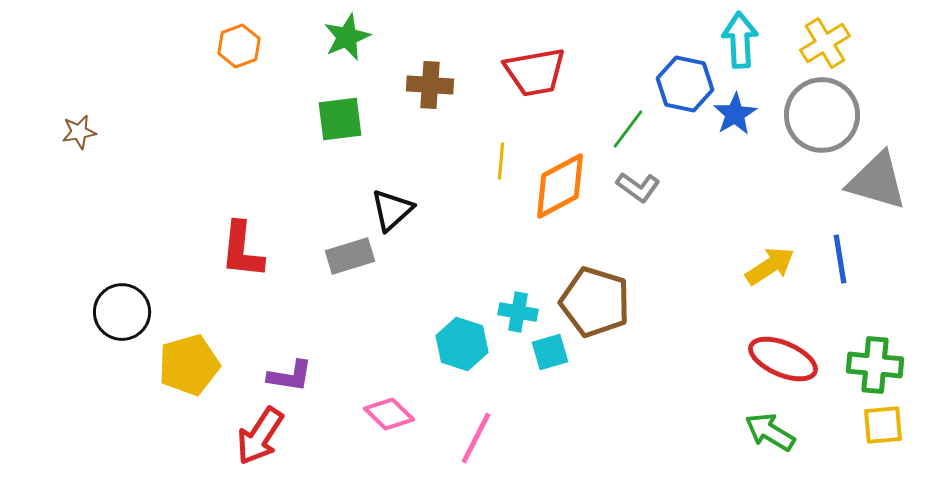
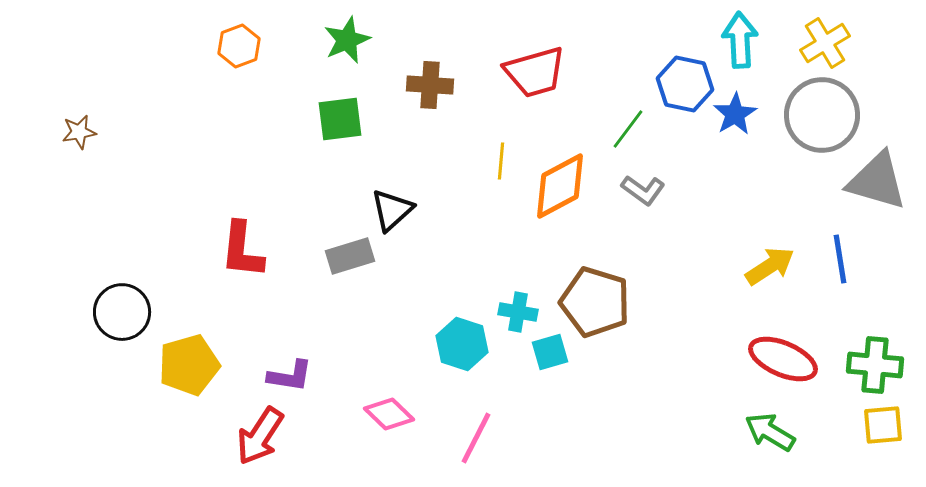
green star: moved 3 px down
red trapezoid: rotated 6 degrees counterclockwise
gray L-shape: moved 5 px right, 3 px down
